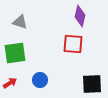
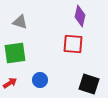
black square: moved 3 px left; rotated 20 degrees clockwise
